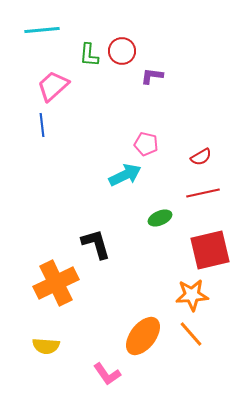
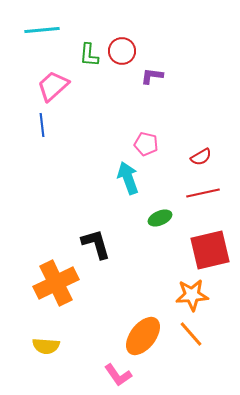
cyan arrow: moved 3 px right, 3 px down; rotated 84 degrees counterclockwise
pink L-shape: moved 11 px right, 1 px down
